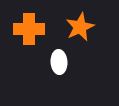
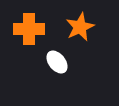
white ellipse: moved 2 px left; rotated 35 degrees counterclockwise
